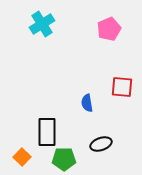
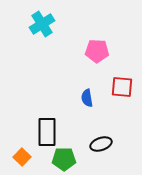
pink pentagon: moved 12 px left, 22 px down; rotated 25 degrees clockwise
blue semicircle: moved 5 px up
